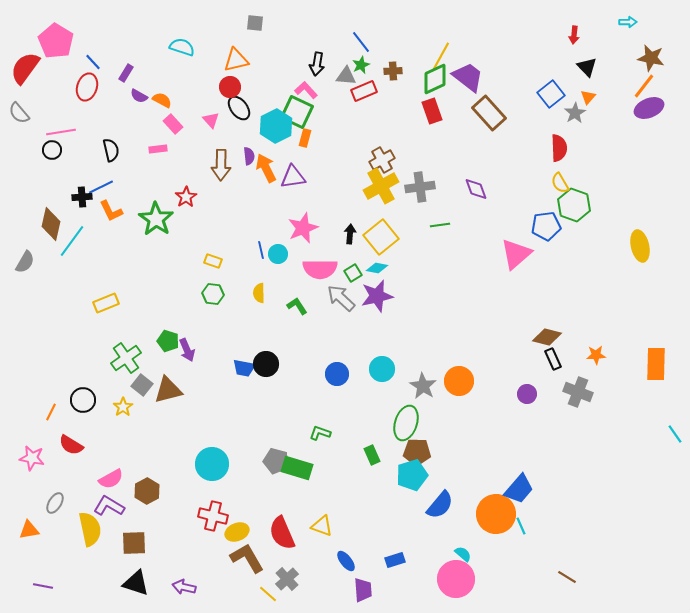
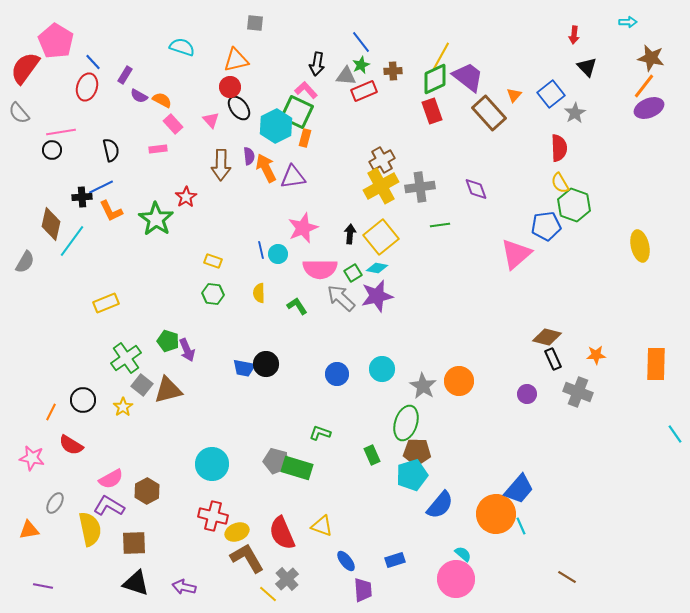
purple rectangle at (126, 73): moved 1 px left, 2 px down
orange triangle at (588, 97): moved 74 px left, 2 px up
